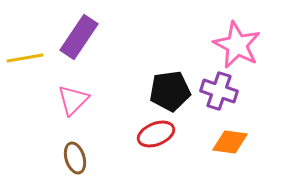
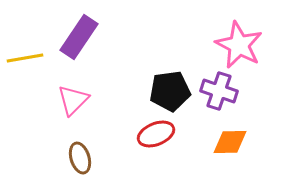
pink star: moved 2 px right
orange diamond: rotated 9 degrees counterclockwise
brown ellipse: moved 5 px right
